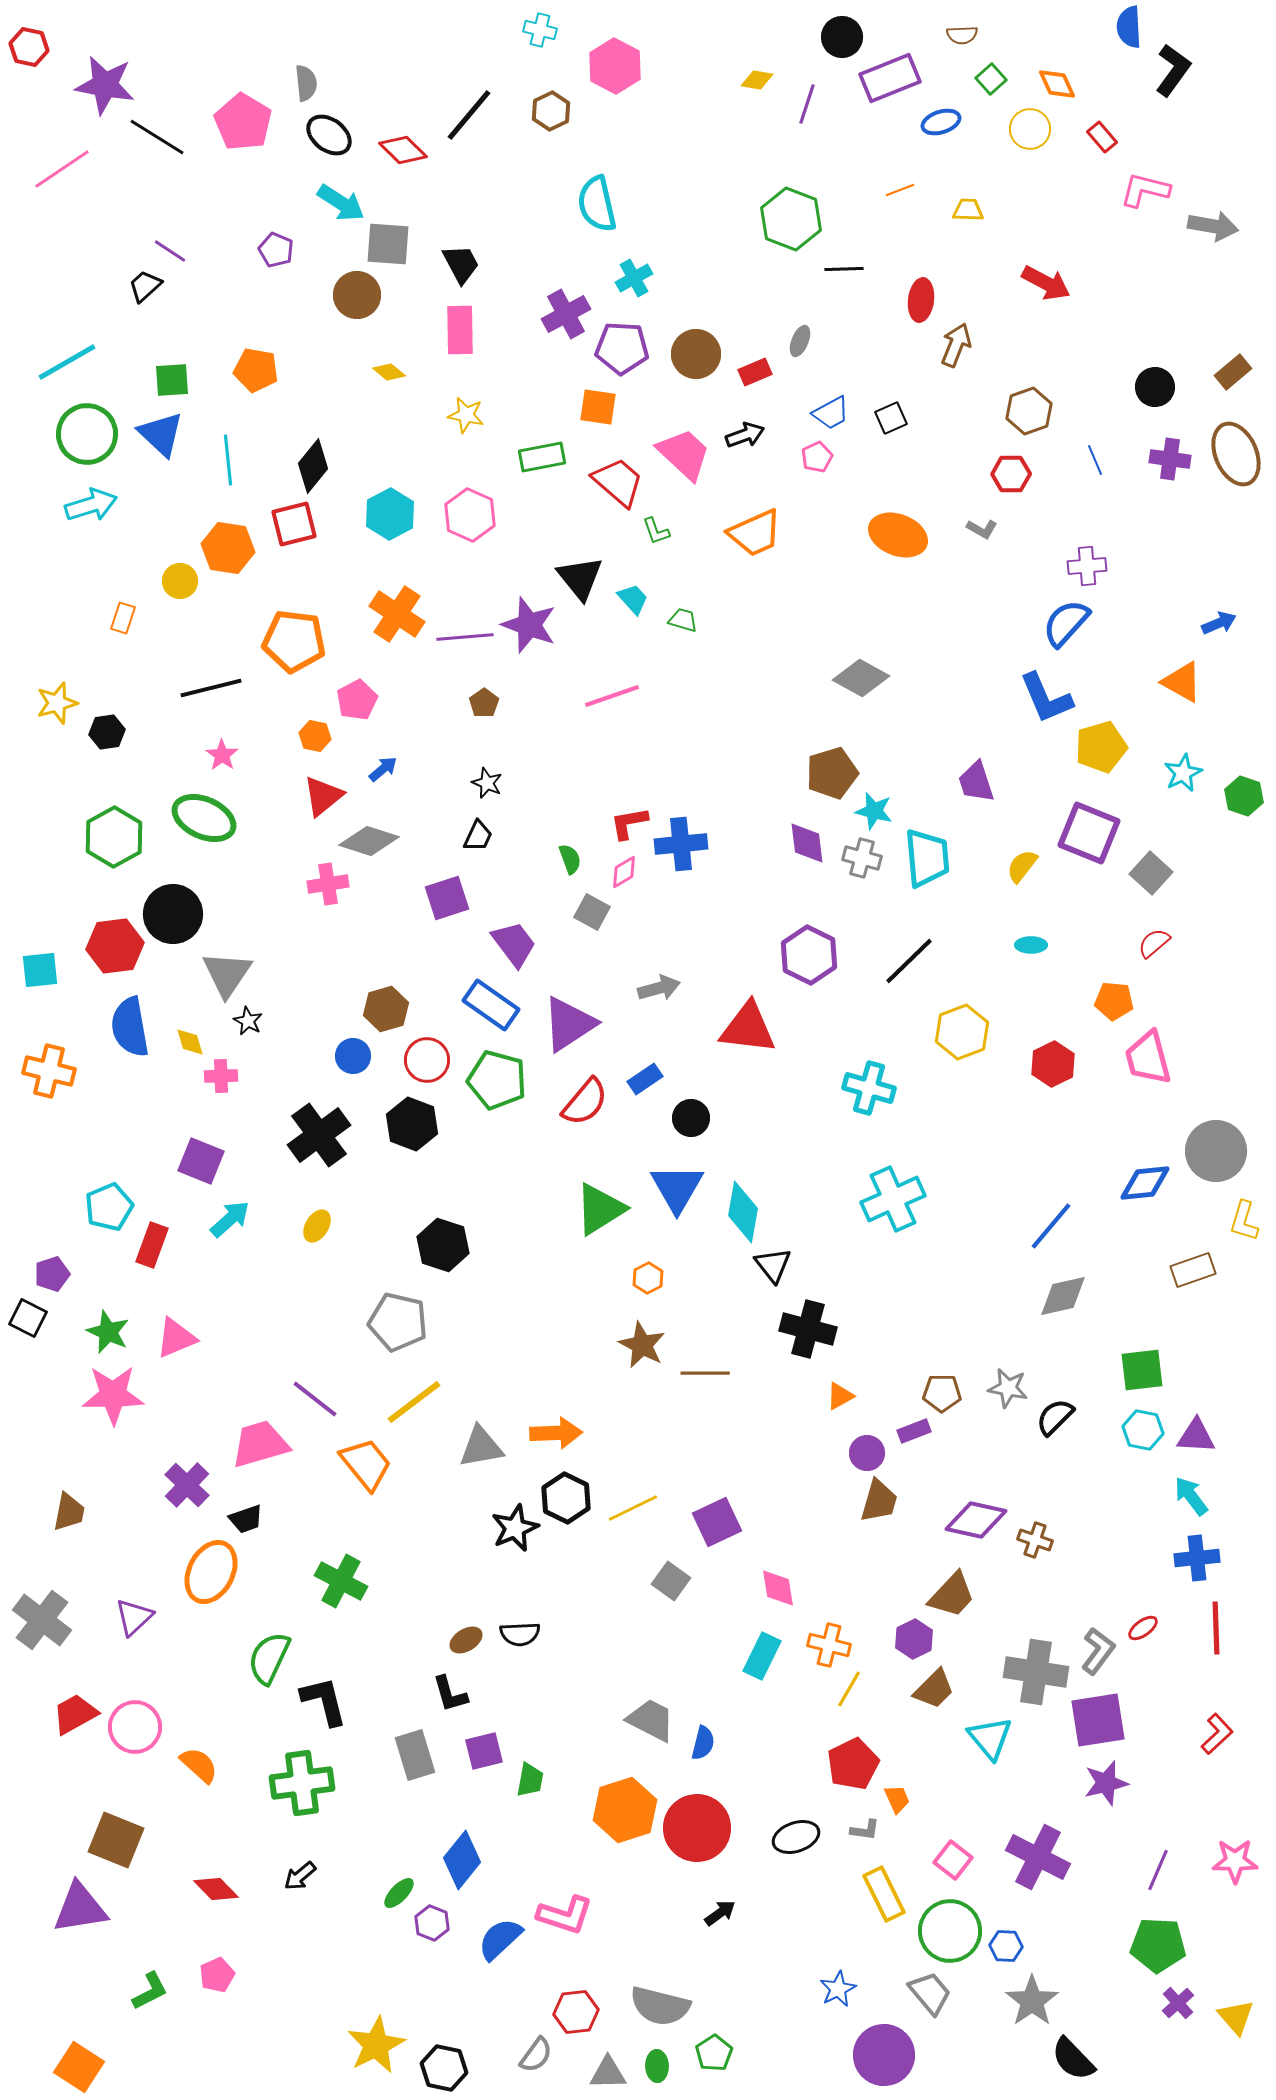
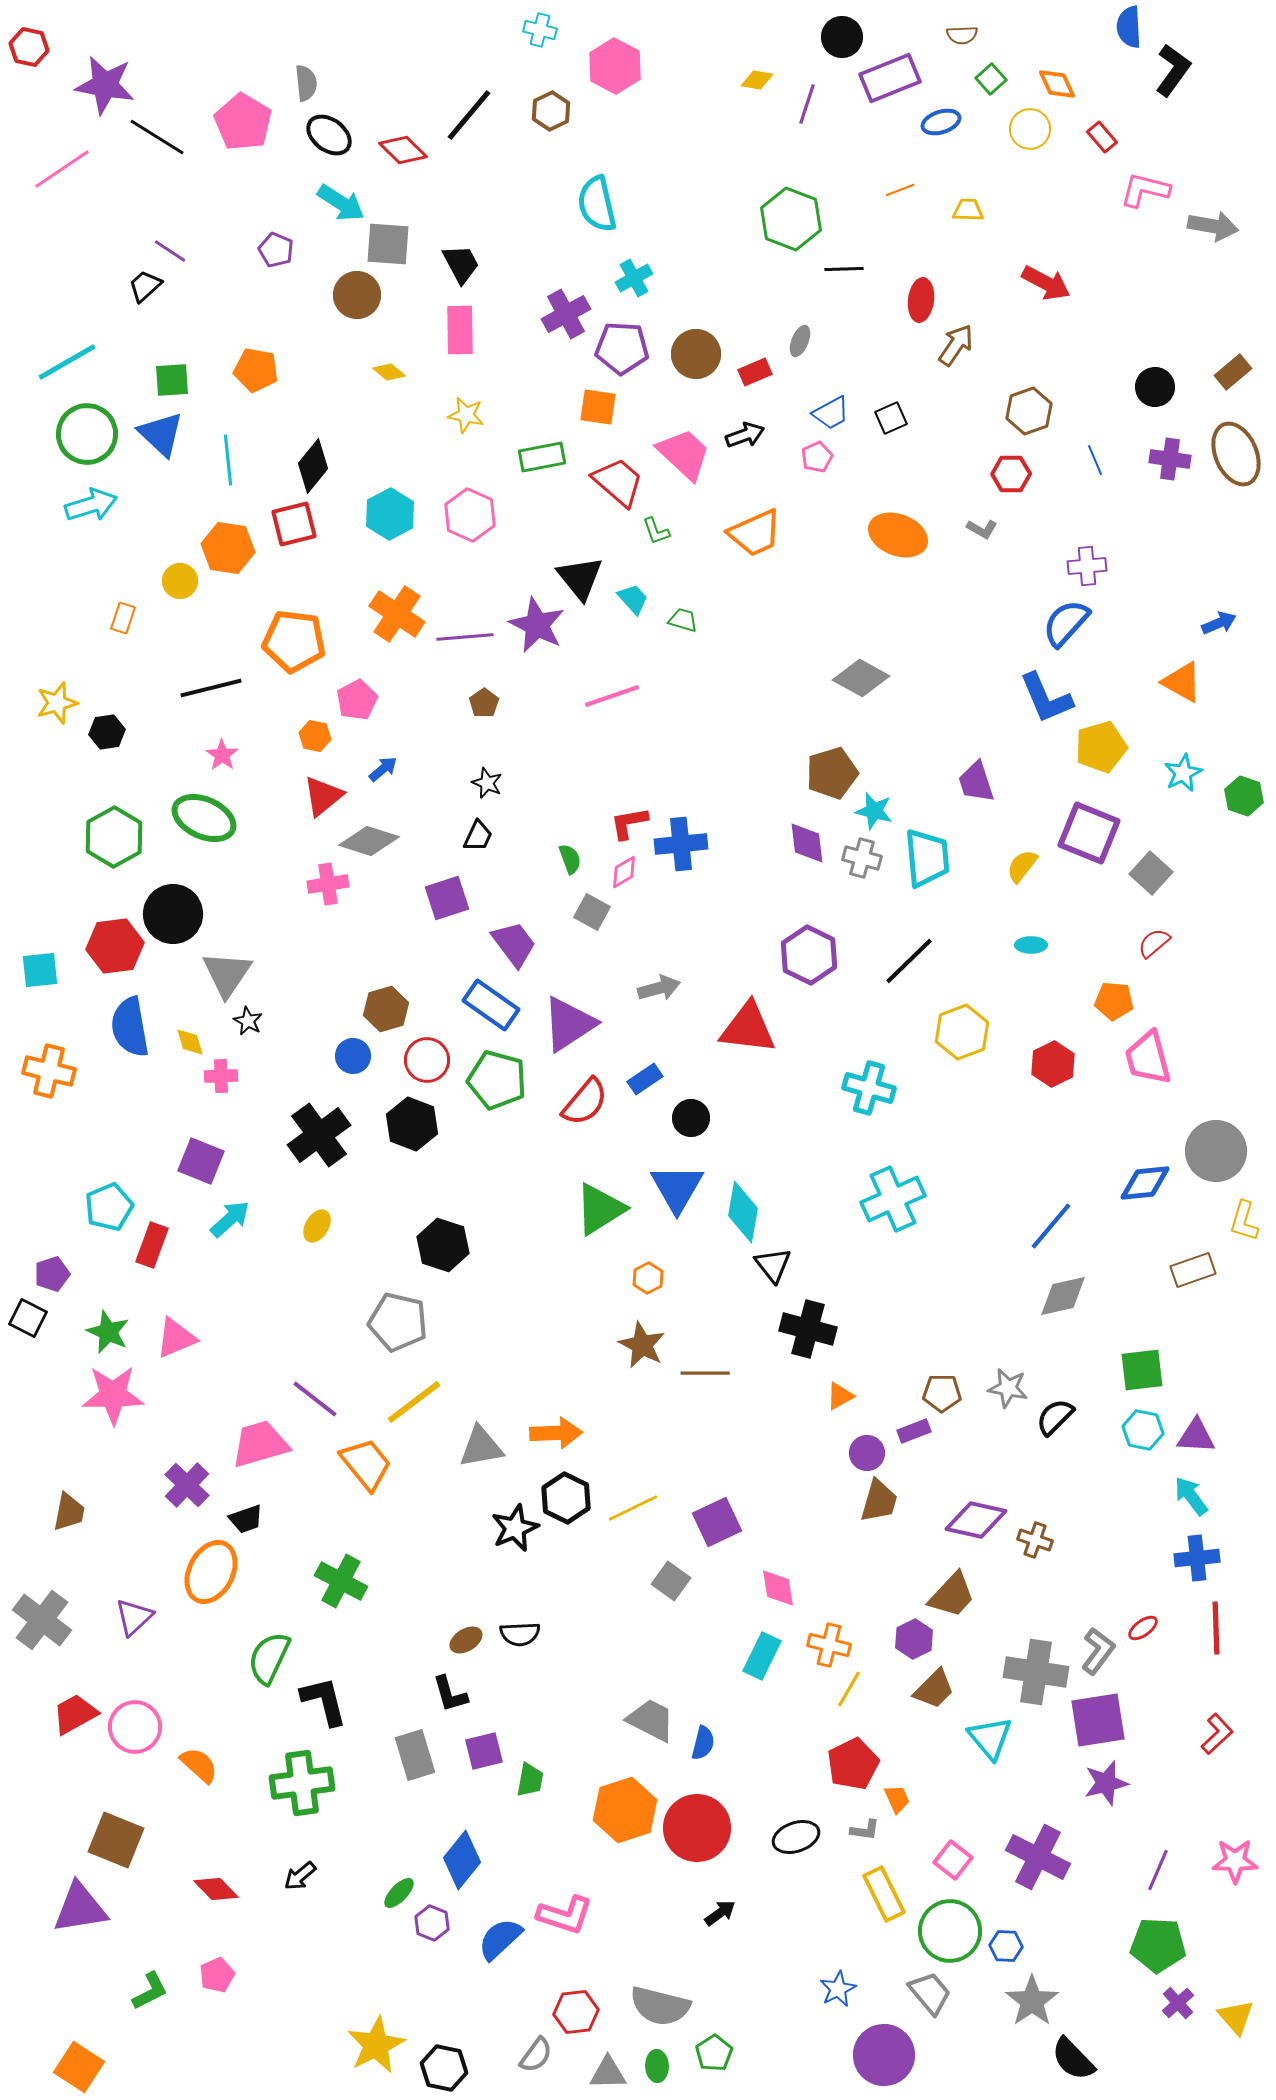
brown arrow at (956, 345): rotated 12 degrees clockwise
purple star at (529, 625): moved 8 px right; rotated 6 degrees clockwise
